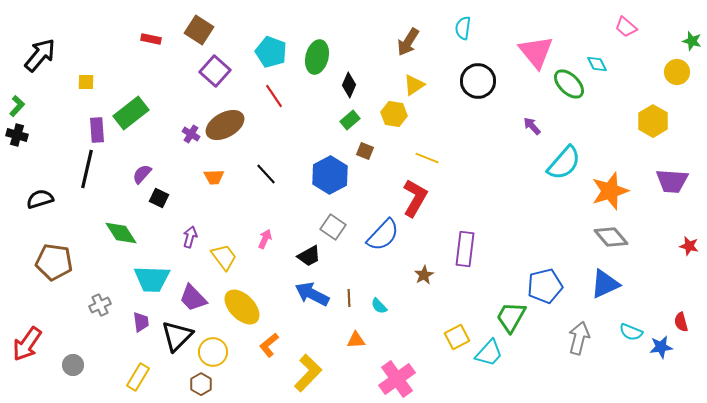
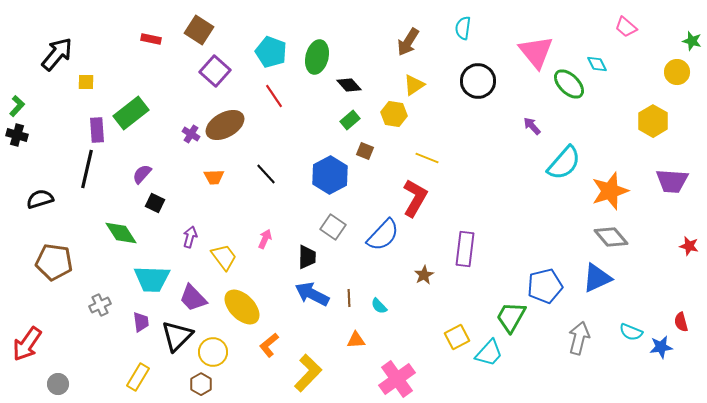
black arrow at (40, 55): moved 17 px right, 1 px up
black diamond at (349, 85): rotated 65 degrees counterclockwise
black square at (159, 198): moved 4 px left, 5 px down
black trapezoid at (309, 256): moved 2 px left, 1 px down; rotated 60 degrees counterclockwise
blue triangle at (605, 284): moved 8 px left, 6 px up
gray circle at (73, 365): moved 15 px left, 19 px down
